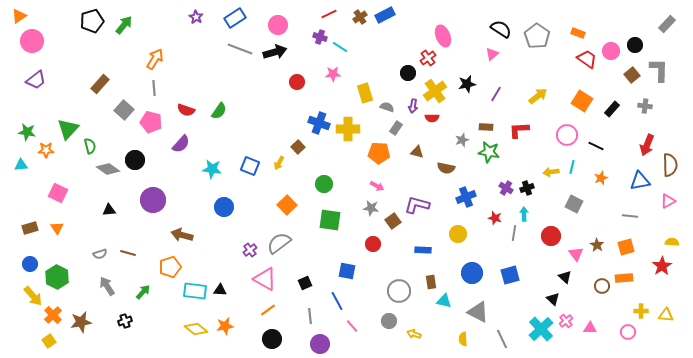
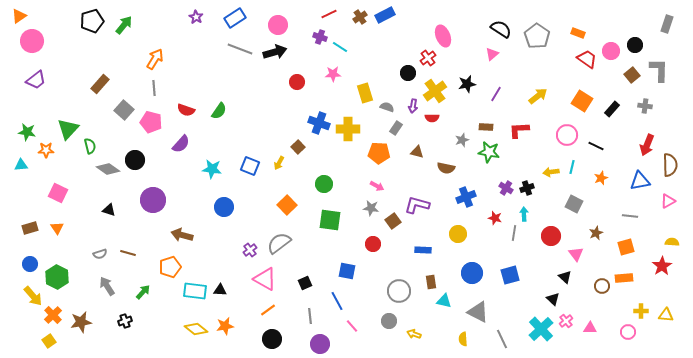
gray rectangle at (667, 24): rotated 24 degrees counterclockwise
black triangle at (109, 210): rotated 24 degrees clockwise
brown star at (597, 245): moved 1 px left, 12 px up; rotated 16 degrees clockwise
